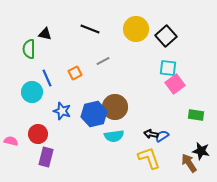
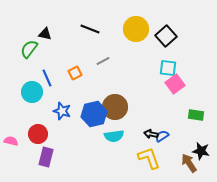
green semicircle: rotated 36 degrees clockwise
